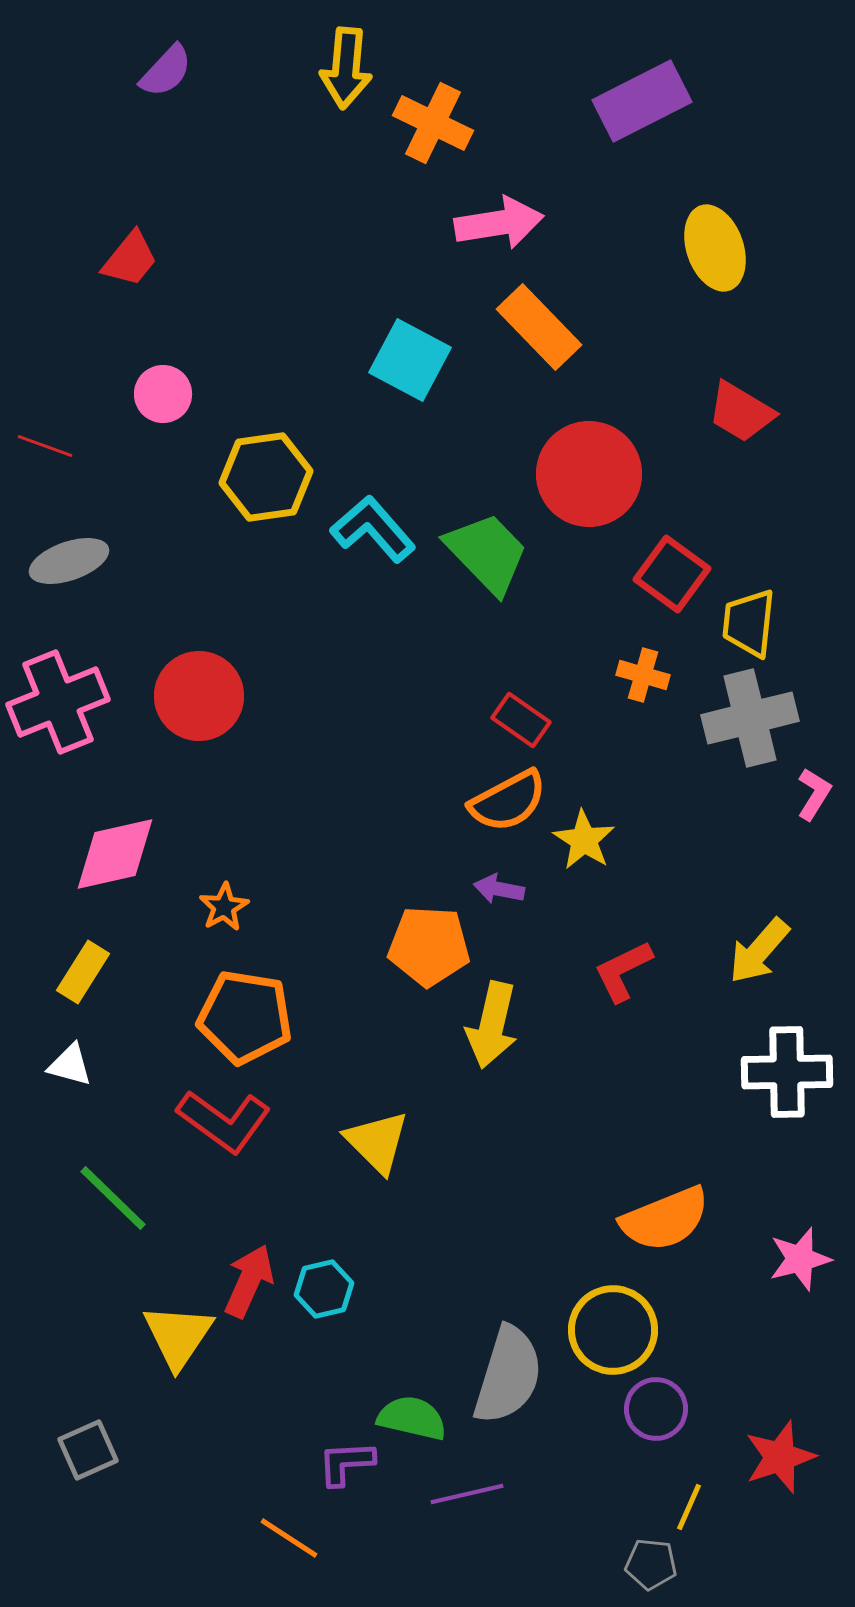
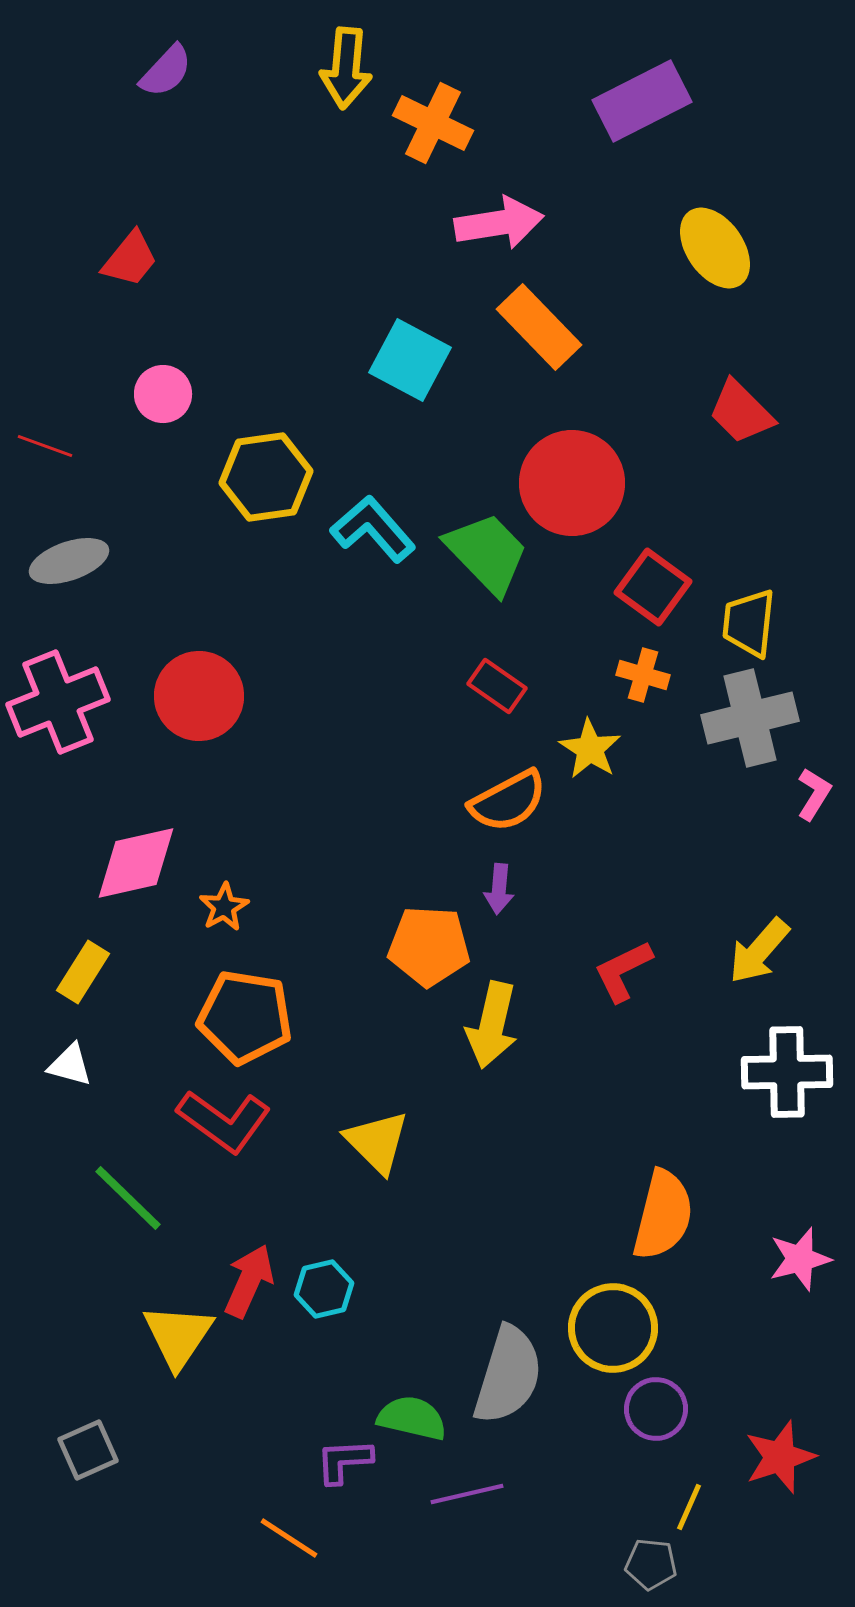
yellow ellipse at (715, 248): rotated 16 degrees counterclockwise
red trapezoid at (741, 412): rotated 14 degrees clockwise
red circle at (589, 474): moved 17 px left, 9 px down
red square at (672, 574): moved 19 px left, 13 px down
red rectangle at (521, 720): moved 24 px left, 34 px up
yellow star at (584, 840): moved 6 px right, 91 px up
pink diamond at (115, 854): moved 21 px right, 9 px down
purple arrow at (499, 889): rotated 96 degrees counterclockwise
green line at (113, 1198): moved 15 px right
orange semicircle at (665, 1219): moved 2 px left, 4 px up; rotated 54 degrees counterclockwise
yellow circle at (613, 1330): moved 2 px up
purple L-shape at (346, 1463): moved 2 px left, 2 px up
